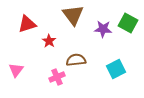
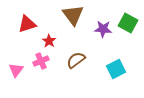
brown semicircle: rotated 30 degrees counterclockwise
pink cross: moved 16 px left, 16 px up
